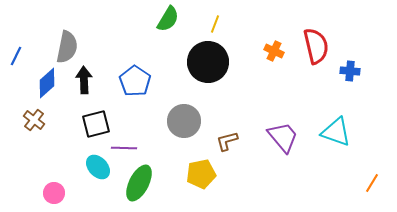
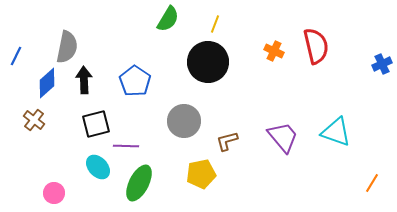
blue cross: moved 32 px right, 7 px up; rotated 30 degrees counterclockwise
purple line: moved 2 px right, 2 px up
